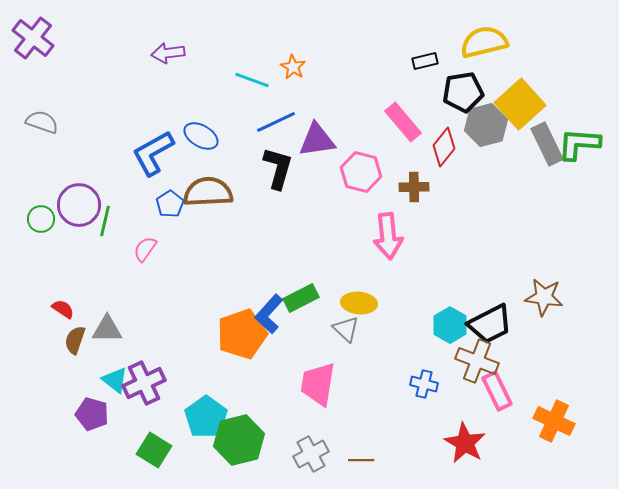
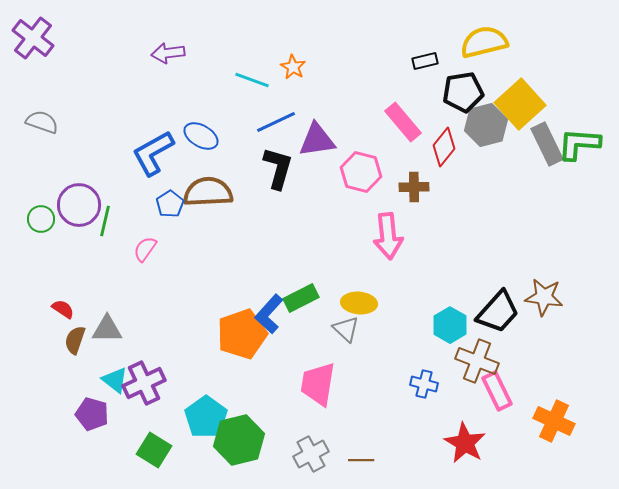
black trapezoid at (490, 324): moved 8 px right, 12 px up; rotated 21 degrees counterclockwise
